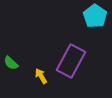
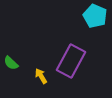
cyan pentagon: rotated 10 degrees counterclockwise
